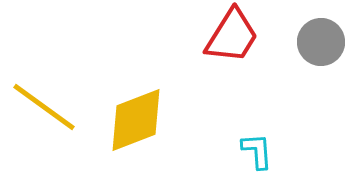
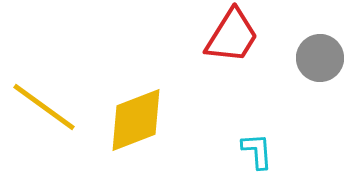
gray circle: moved 1 px left, 16 px down
